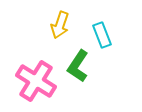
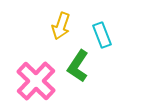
yellow arrow: moved 1 px right, 1 px down
pink cross: rotated 12 degrees clockwise
